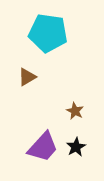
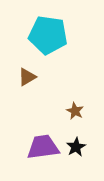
cyan pentagon: moved 2 px down
purple trapezoid: rotated 140 degrees counterclockwise
